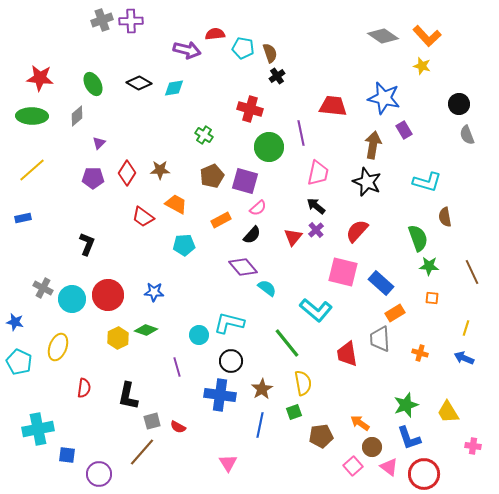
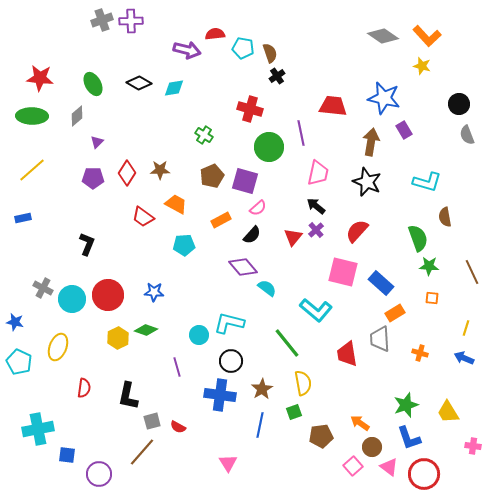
purple triangle at (99, 143): moved 2 px left, 1 px up
brown arrow at (373, 145): moved 2 px left, 3 px up
